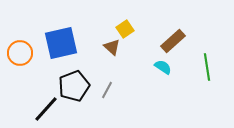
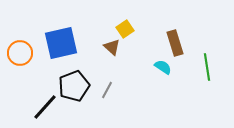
brown rectangle: moved 2 px right, 2 px down; rotated 65 degrees counterclockwise
black line: moved 1 px left, 2 px up
